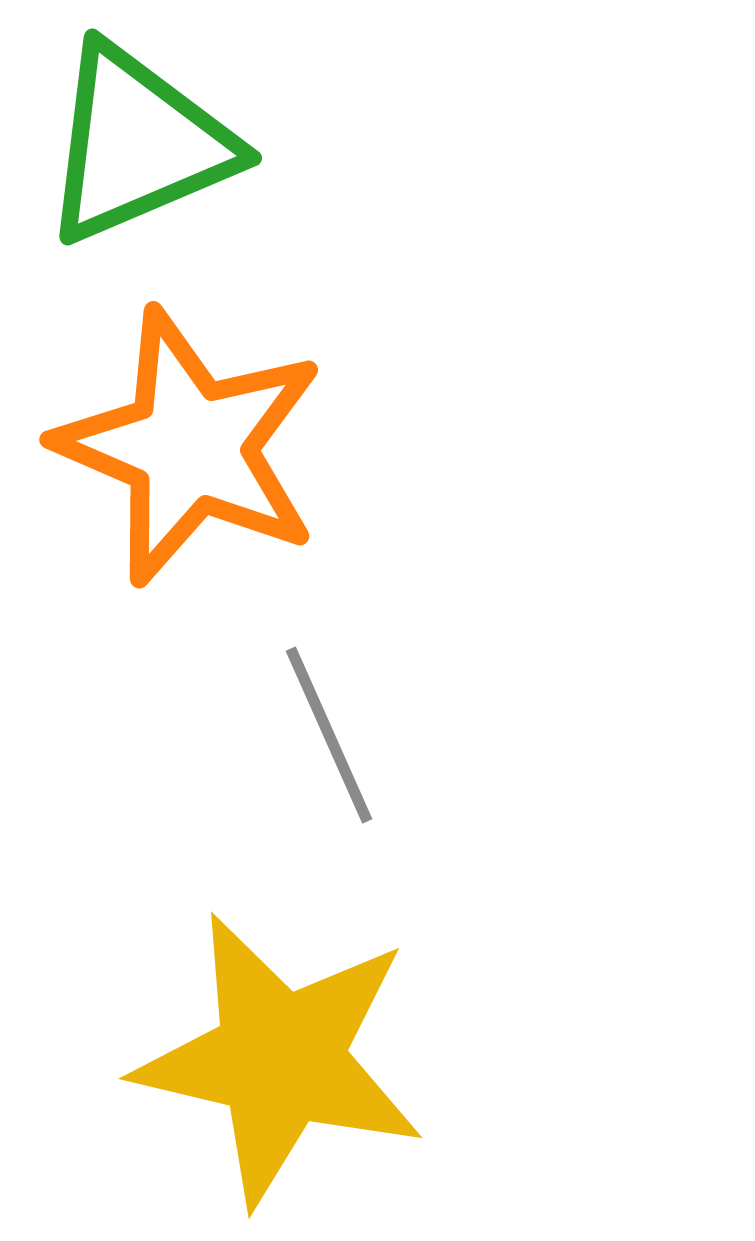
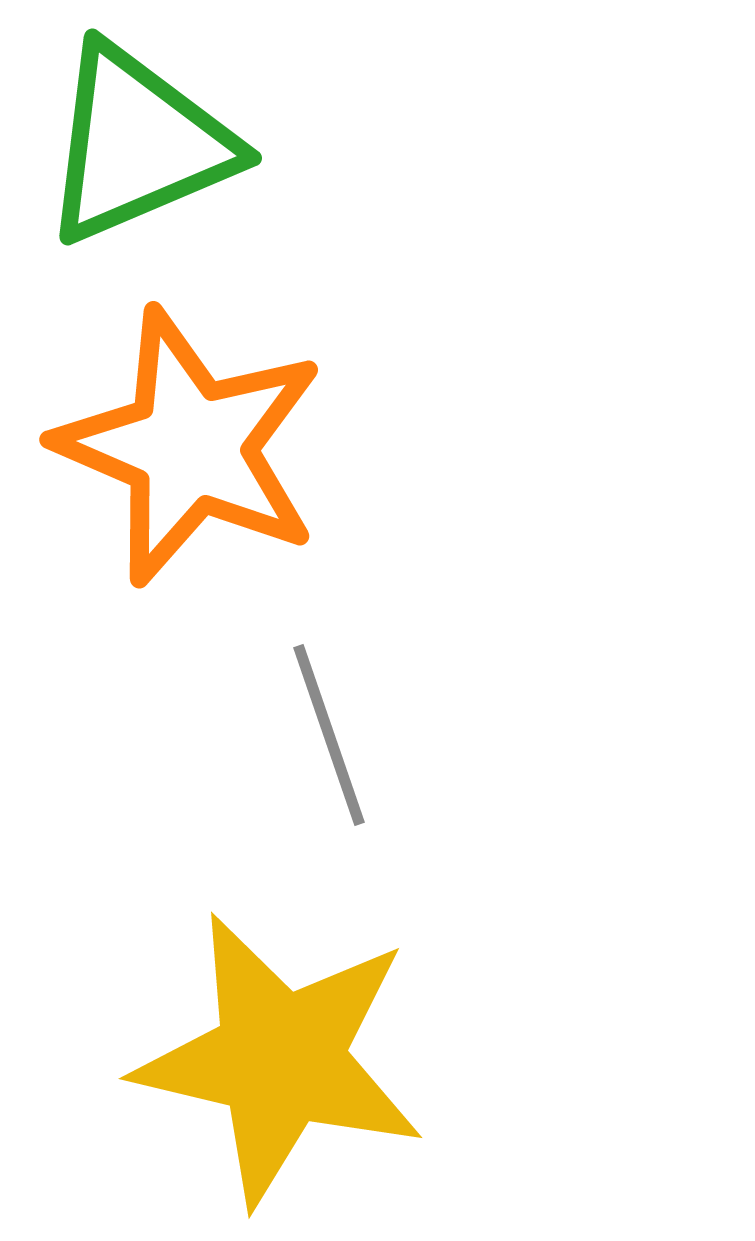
gray line: rotated 5 degrees clockwise
